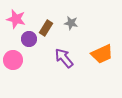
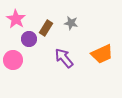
pink star: rotated 18 degrees clockwise
